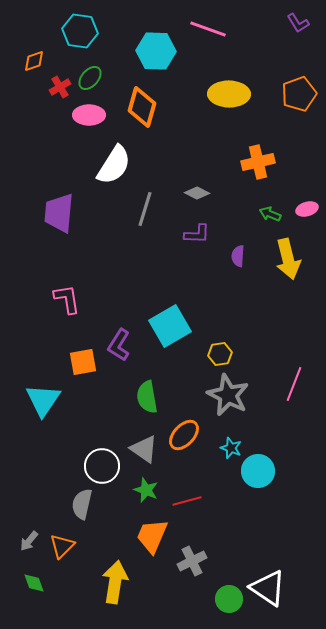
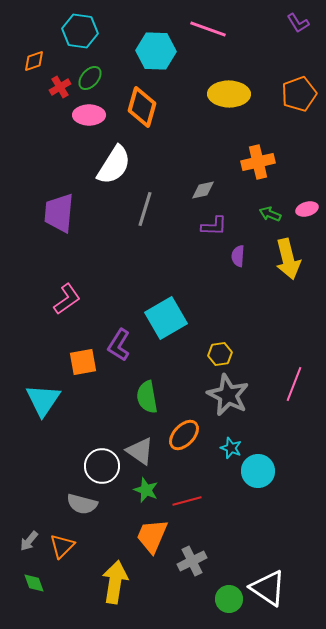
gray diamond at (197, 193): moved 6 px right, 3 px up; rotated 40 degrees counterclockwise
purple L-shape at (197, 234): moved 17 px right, 8 px up
pink L-shape at (67, 299): rotated 64 degrees clockwise
cyan square at (170, 326): moved 4 px left, 8 px up
gray triangle at (144, 449): moved 4 px left, 2 px down
gray semicircle at (82, 504): rotated 88 degrees counterclockwise
